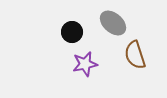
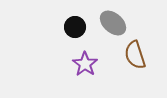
black circle: moved 3 px right, 5 px up
purple star: rotated 25 degrees counterclockwise
